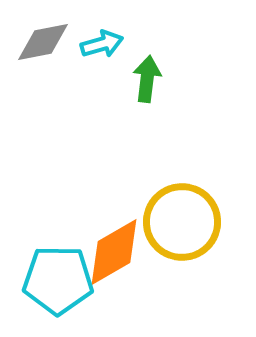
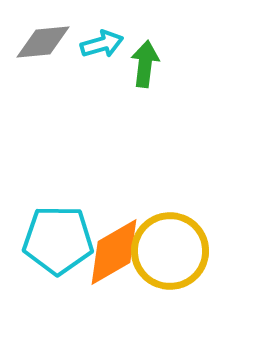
gray diamond: rotated 6 degrees clockwise
green arrow: moved 2 px left, 15 px up
yellow circle: moved 12 px left, 29 px down
cyan pentagon: moved 40 px up
